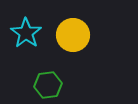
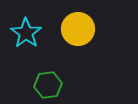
yellow circle: moved 5 px right, 6 px up
